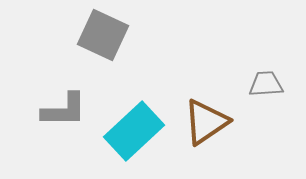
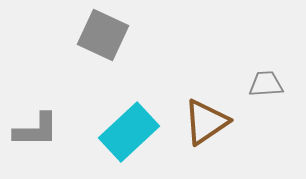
gray L-shape: moved 28 px left, 20 px down
cyan rectangle: moved 5 px left, 1 px down
